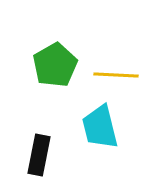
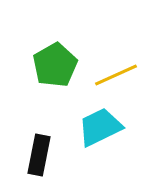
yellow line: rotated 27 degrees counterclockwise
cyan trapezoid: rotated 78 degrees clockwise
